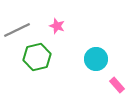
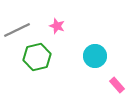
cyan circle: moved 1 px left, 3 px up
